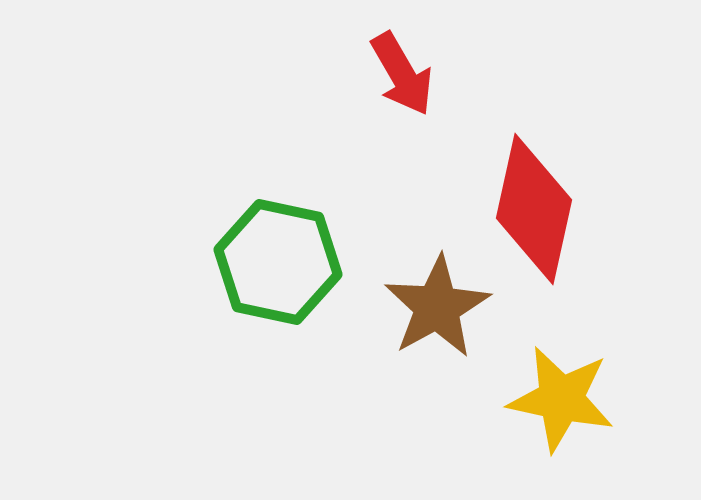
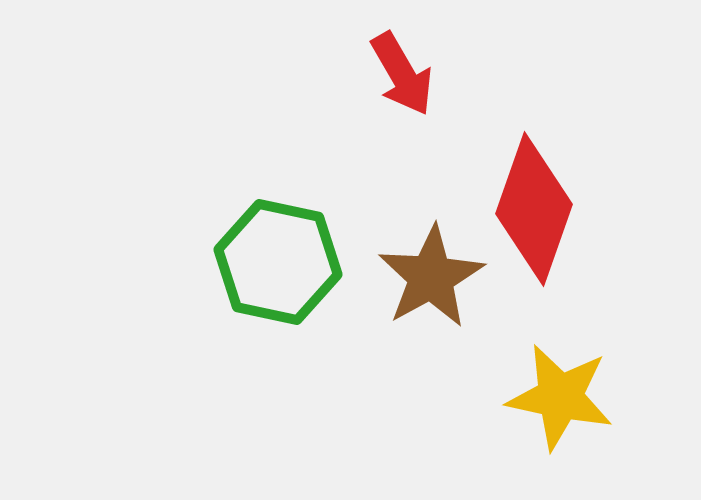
red diamond: rotated 7 degrees clockwise
brown star: moved 6 px left, 30 px up
yellow star: moved 1 px left, 2 px up
